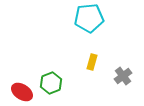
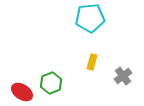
cyan pentagon: moved 1 px right
